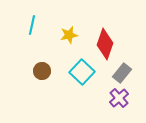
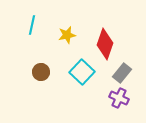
yellow star: moved 2 px left
brown circle: moved 1 px left, 1 px down
purple cross: rotated 24 degrees counterclockwise
